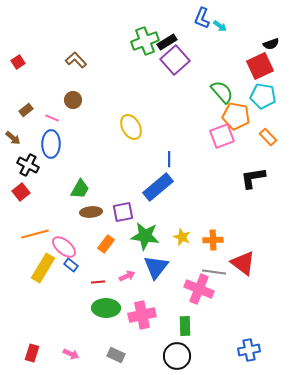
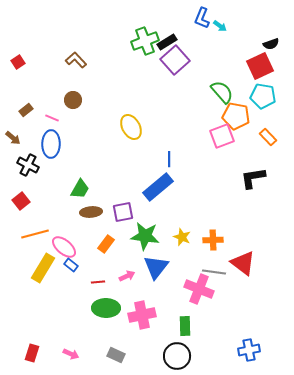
red square at (21, 192): moved 9 px down
